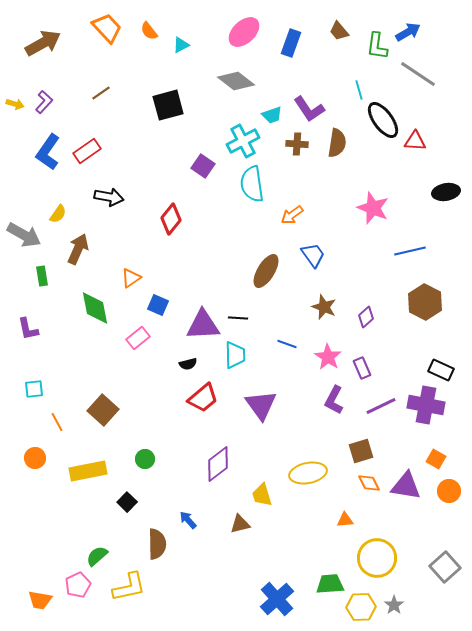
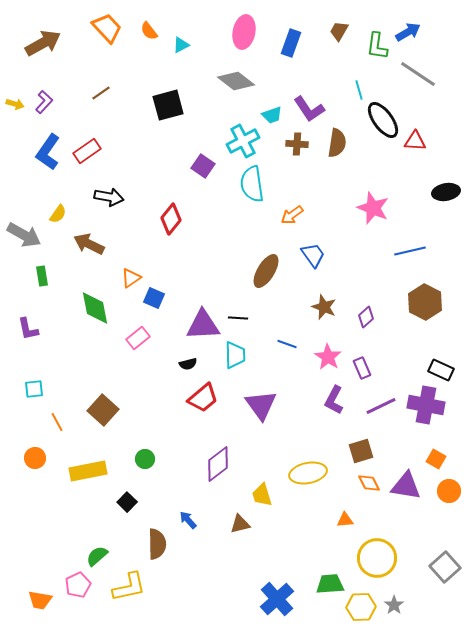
brown trapezoid at (339, 31): rotated 70 degrees clockwise
pink ellipse at (244, 32): rotated 36 degrees counterclockwise
brown arrow at (78, 249): moved 11 px right, 5 px up; rotated 88 degrees counterclockwise
blue square at (158, 305): moved 4 px left, 7 px up
